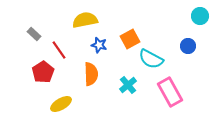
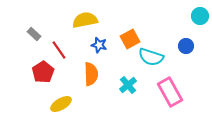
blue circle: moved 2 px left
cyan semicircle: moved 2 px up; rotated 10 degrees counterclockwise
